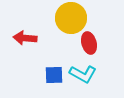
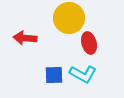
yellow circle: moved 2 px left
